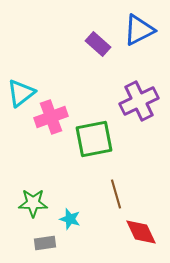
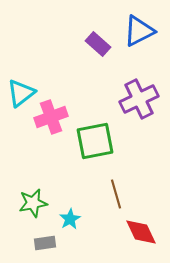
blue triangle: moved 1 px down
purple cross: moved 2 px up
green square: moved 1 px right, 2 px down
green star: rotated 12 degrees counterclockwise
cyan star: rotated 25 degrees clockwise
